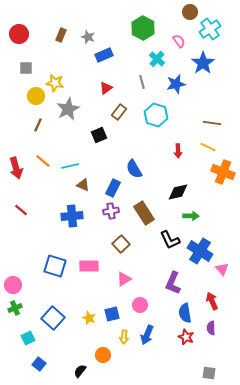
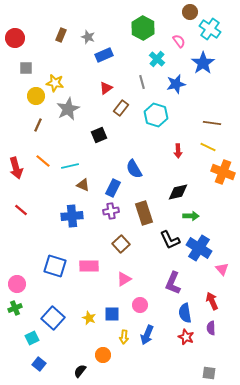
cyan cross at (210, 29): rotated 20 degrees counterclockwise
red circle at (19, 34): moved 4 px left, 4 px down
brown rectangle at (119, 112): moved 2 px right, 4 px up
brown rectangle at (144, 213): rotated 15 degrees clockwise
blue cross at (200, 251): moved 1 px left, 3 px up
pink circle at (13, 285): moved 4 px right, 1 px up
blue square at (112, 314): rotated 14 degrees clockwise
cyan square at (28, 338): moved 4 px right
